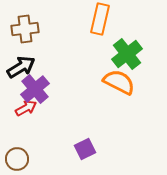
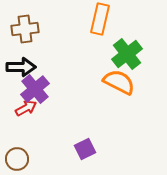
black arrow: rotated 32 degrees clockwise
